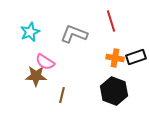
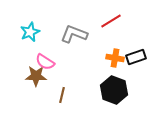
red line: rotated 75 degrees clockwise
black hexagon: moved 1 px up
